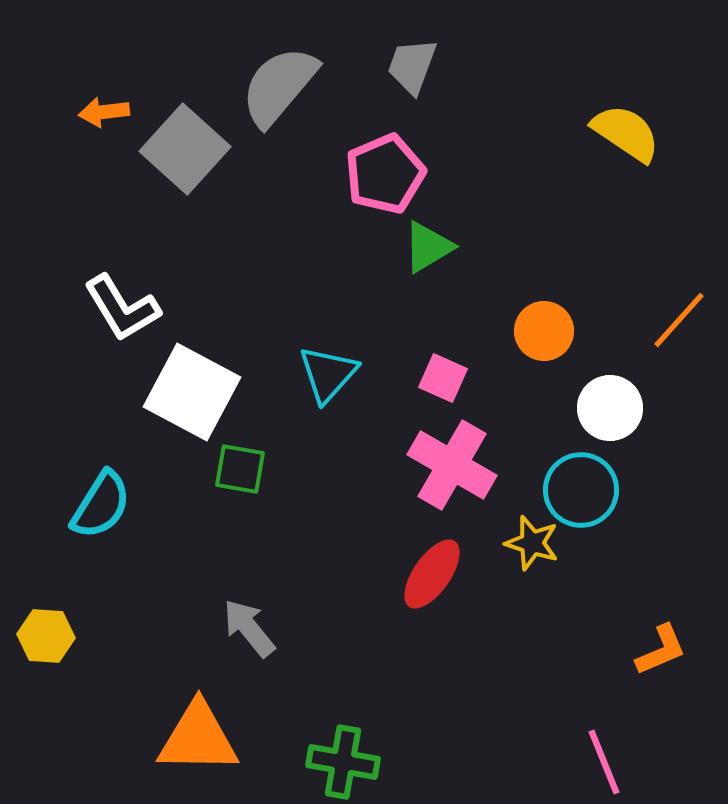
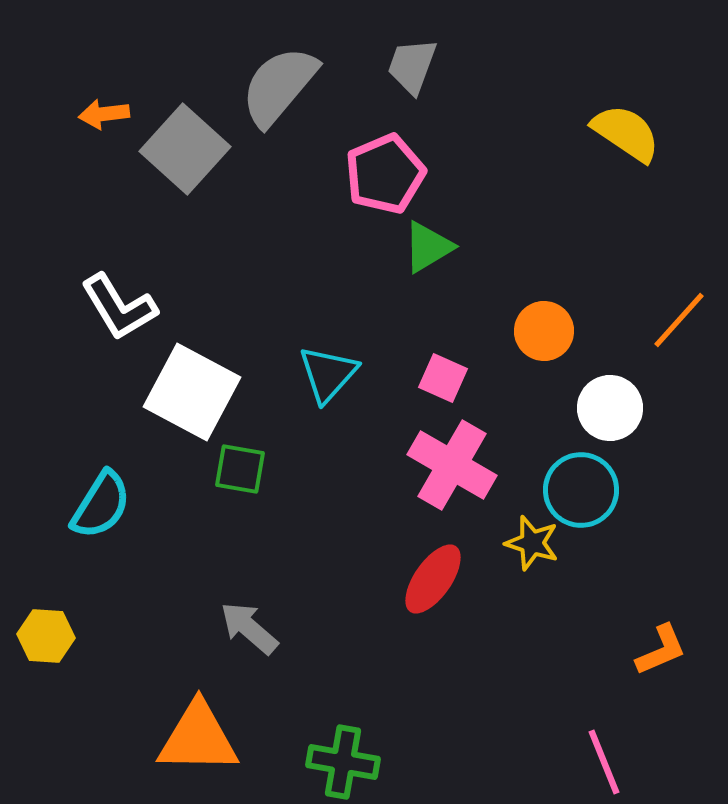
orange arrow: moved 2 px down
white L-shape: moved 3 px left, 1 px up
red ellipse: moved 1 px right, 5 px down
gray arrow: rotated 10 degrees counterclockwise
